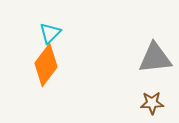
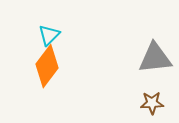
cyan triangle: moved 1 px left, 2 px down
orange diamond: moved 1 px right, 1 px down
